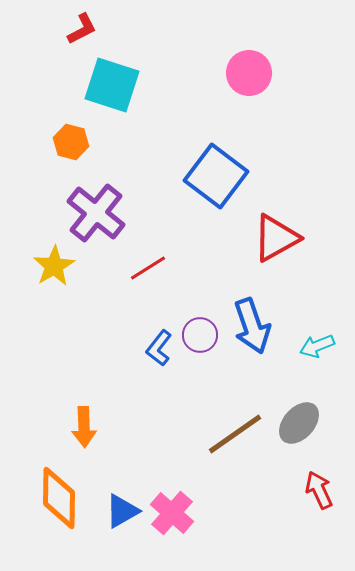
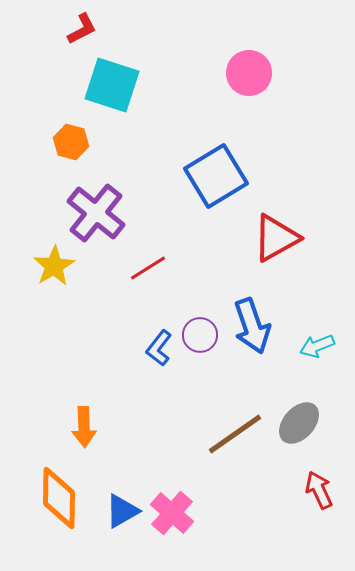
blue square: rotated 22 degrees clockwise
